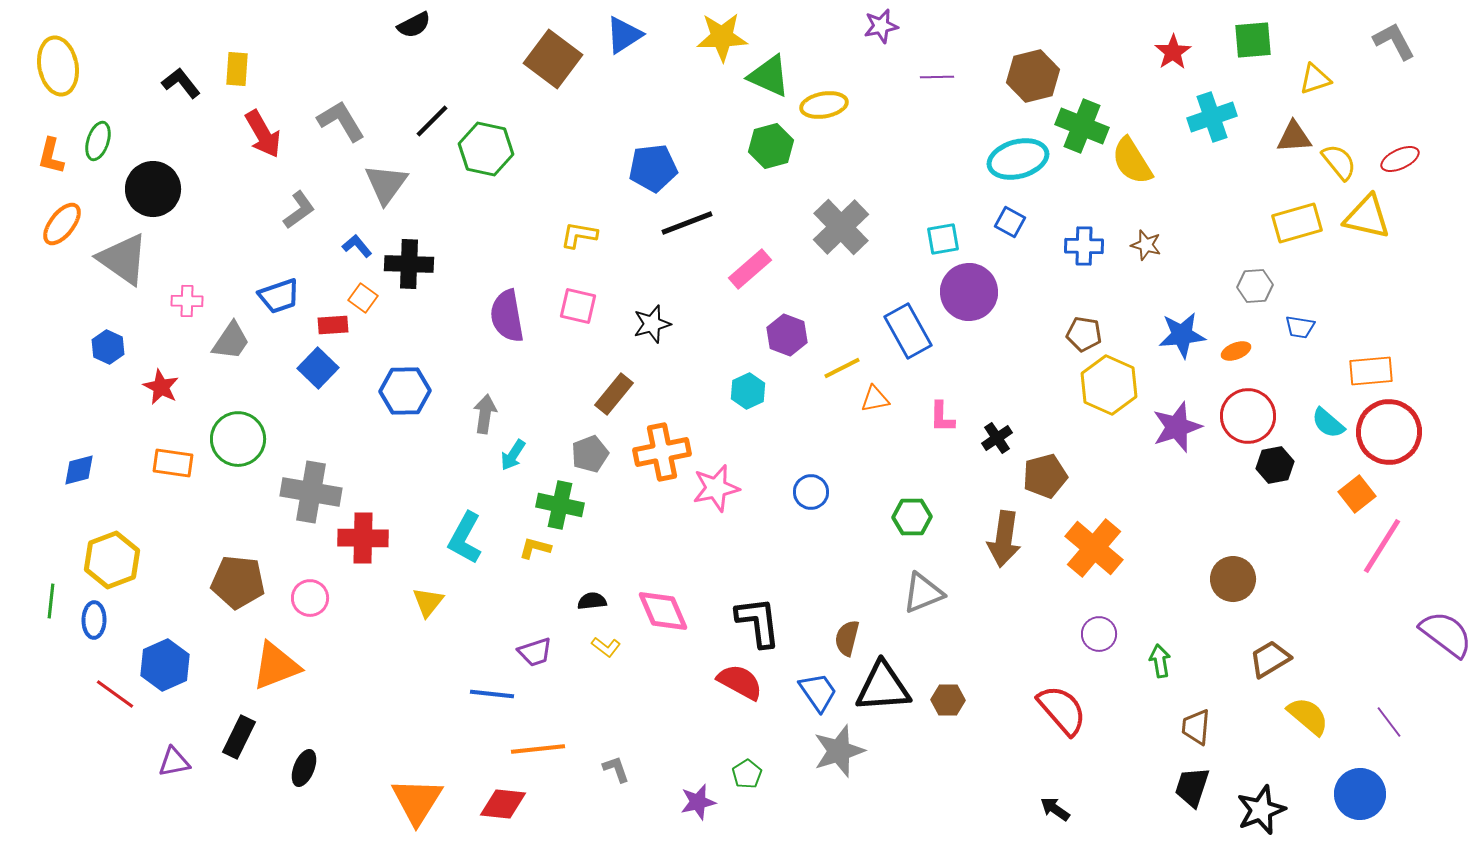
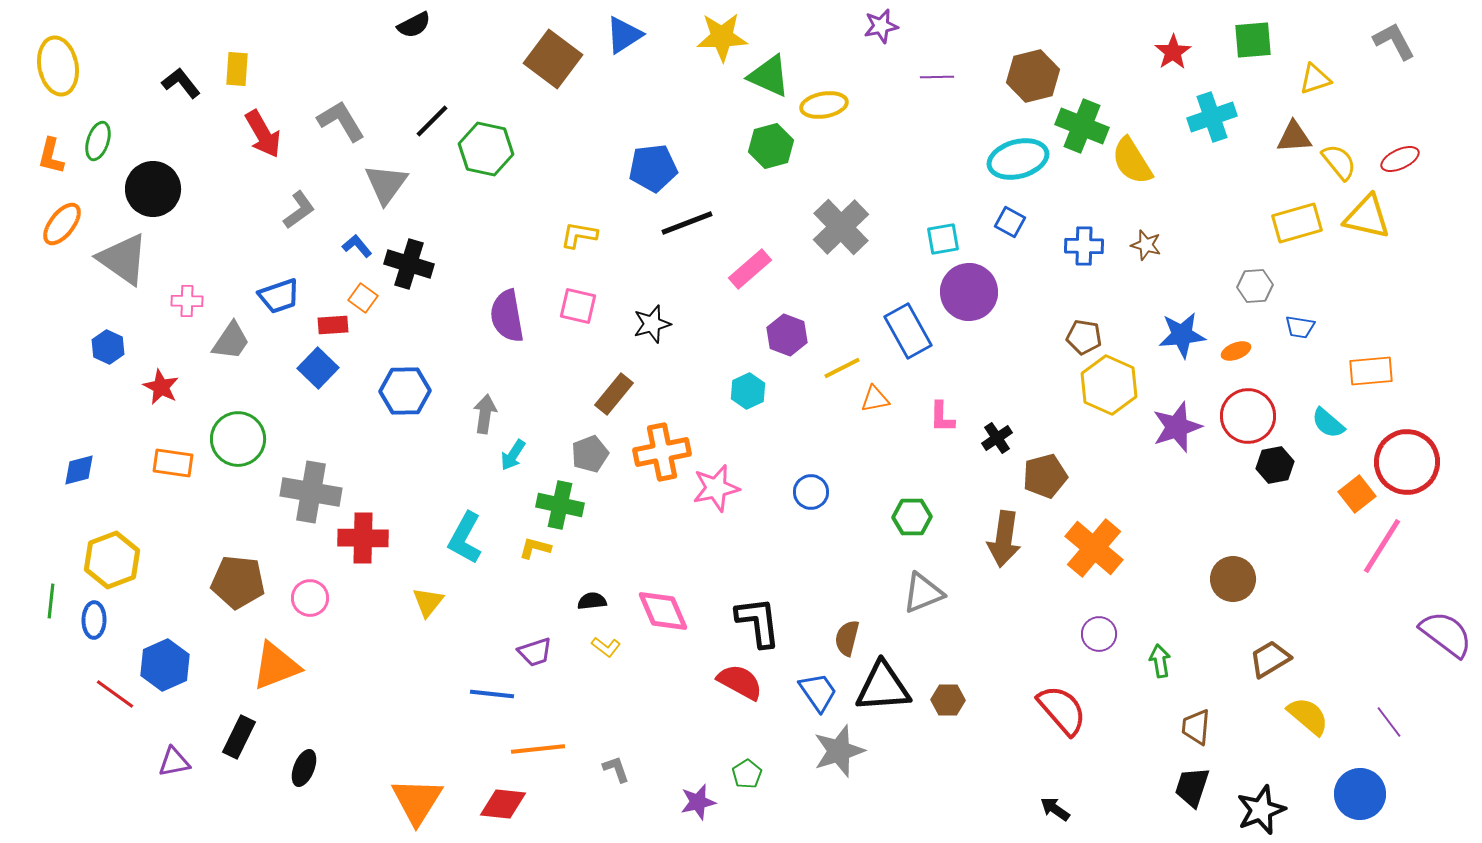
black cross at (409, 264): rotated 15 degrees clockwise
brown pentagon at (1084, 334): moved 3 px down
red circle at (1389, 432): moved 18 px right, 30 px down
